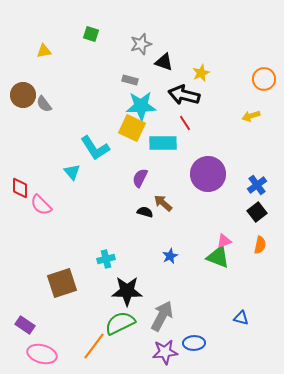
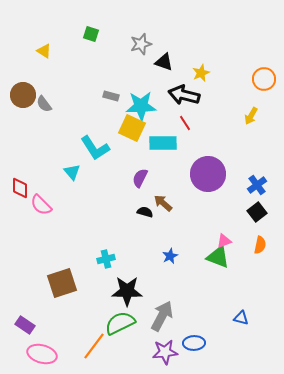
yellow triangle: rotated 42 degrees clockwise
gray rectangle: moved 19 px left, 16 px down
yellow arrow: rotated 42 degrees counterclockwise
